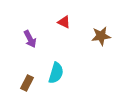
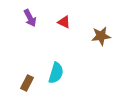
purple arrow: moved 21 px up
